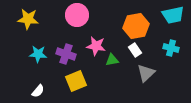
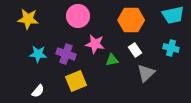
pink circle: moved 1 px right, 1 px down
orange hexagon: moved 5 px left, 6 px up; rotated 10 degrees clockwise
pink star: moved 1 px left, 2 px up
